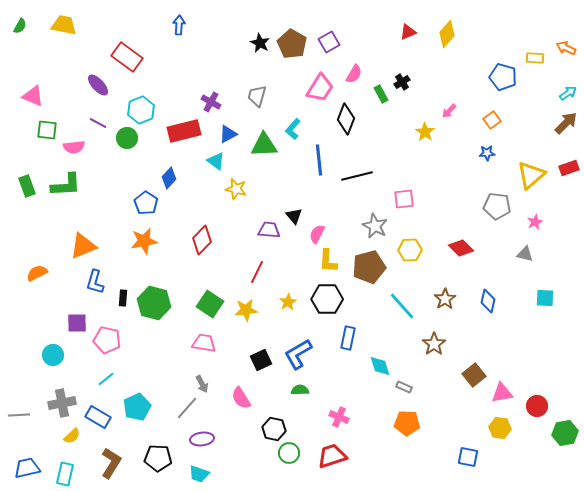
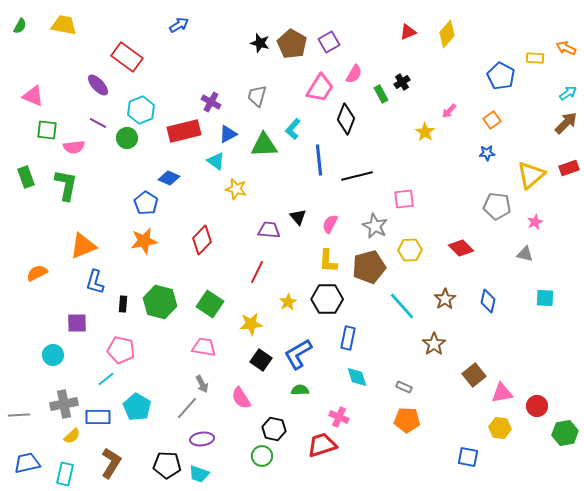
blue arrow at (179, 25): rotated 54 degrees clockwise
black star at (260, 43): rotated 12 degrees counterclockwise
blue pentagon at (503, 77): moved 2 px left, 1 px up; rotated 12 degrees clockwise
blue diamond at (169, 178): rotated 70 degrees clockwise
green L-shape at (66, 185): rotated 76 degrees counterclockwise
green rectangle at (27, 186): moved 1 px left, 9 px up
black triangle at (294, 216): moved 4 px right, 1 px down
pink semicircle at (317, 234): moved 13 px right, 10 px up
black rectangle at (123, 298): moved 6 px down
green hexagon at (154, 303): moved 6 px right, 1 px up
yellow star at (246, 310): moved 5 px right, 14 px down
pink pentagon at (107, 340): moved 14 px right, 10 px down
pink trapezoid at (204, 343): moved 4 px down
black square at (261, 360): rotated 30 degrees counterclockwise
cyan diamond at (380, 366): moved 23 px left, 11 px down
gray cross at (62, 403): moved 2 px right, 1 px down
cyan pentagon at (137, 407): rotated 16 degrees counterclockwise
blue rectangle at (98, 417): rotated 30 degrees counterclockwise
orange pentagon at (407, 423): moved 3 px up
green circle at (289, 453): moved 27 px left, 3 px down
red trapezoid at (332, 456): moved 10 px left, 11 px up
black pentagon at (158, 458): moved 9 px right, 7 px down
blue trapezoid at (27, 468): moved 5 px up
